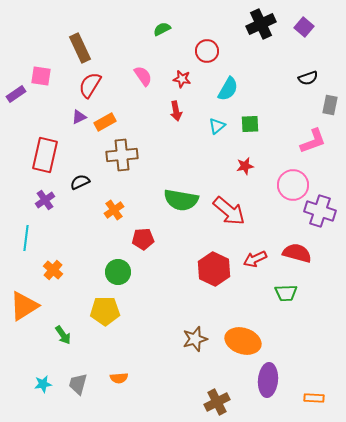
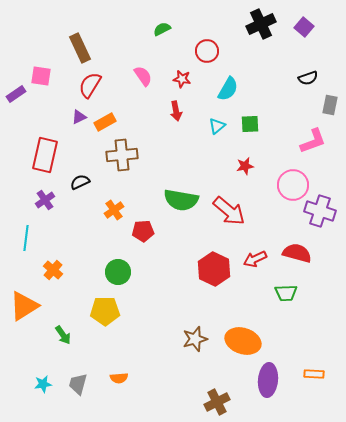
red pentagon at (143, 239): moved 8 px up
orange rectangle at (314, 398): moved 24 px up
